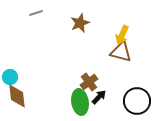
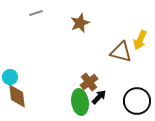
yellow arrow: moved 18 px right, 5 px down
